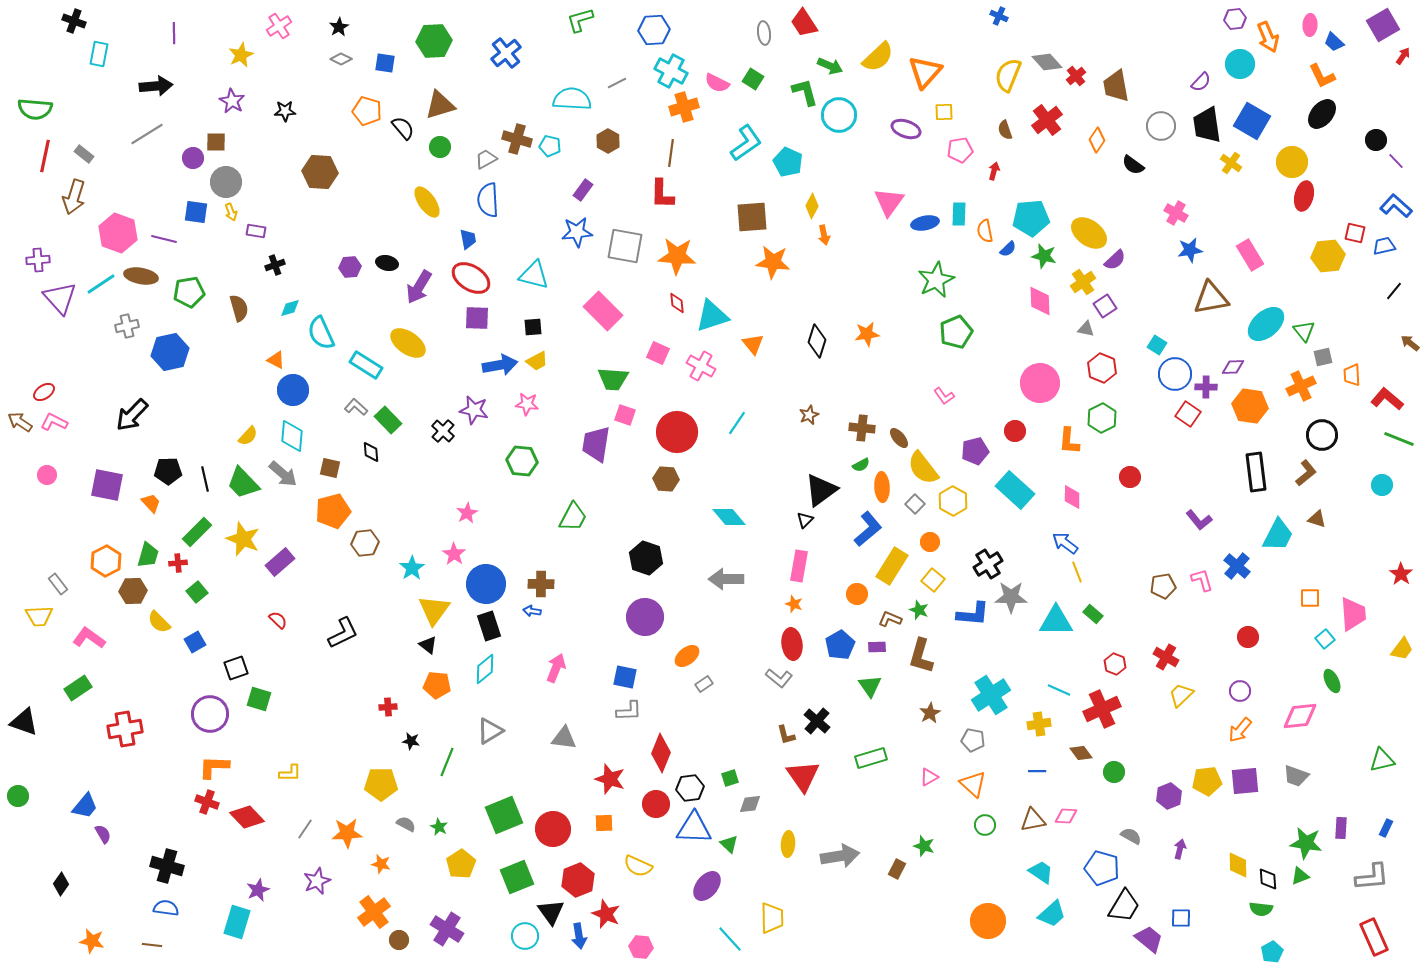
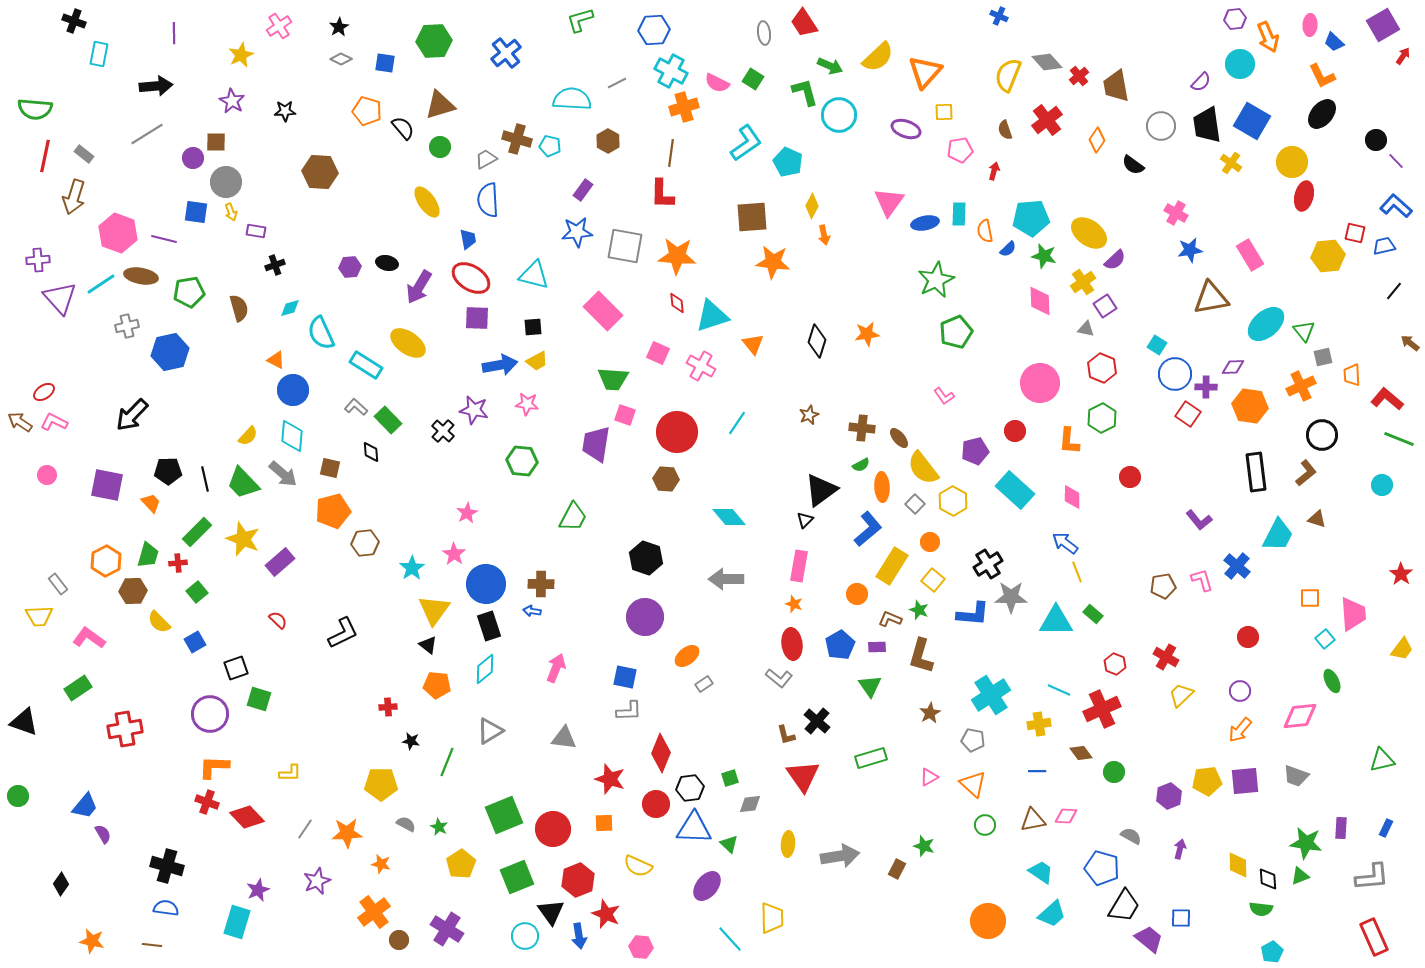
red cross at (1076, 76): moved 3 px right
